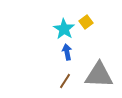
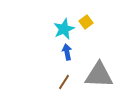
cyan star: rotated 15 degrees clockwise
brown line: moved 1 px left, 1 px down
